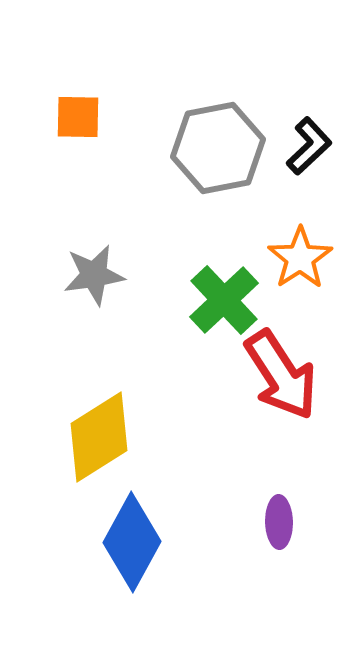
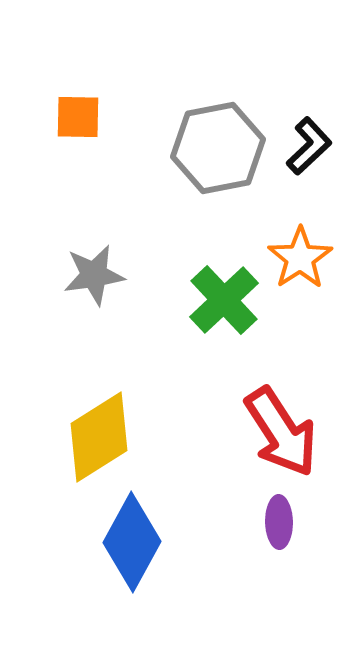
red arrow: moved 57 px down
